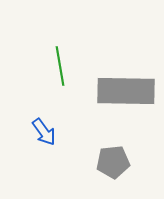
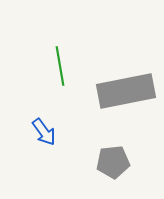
gray rectangle: rotated 12 degrees counterclockwise
